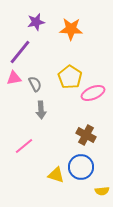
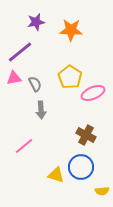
orange star: moved 1 px down
purple line: rotated 12 degrees clockwise
